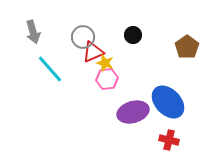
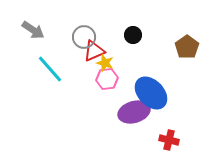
gray arrow: moved 2 px up; rotated 40 degrees counterclockwise
gray circle: moved 1 px right
red triangle: moved 1 px right, 1 px up
blue ellipse: moved 17 px left, 9 px up
purple ellipse: moved 1 px right
